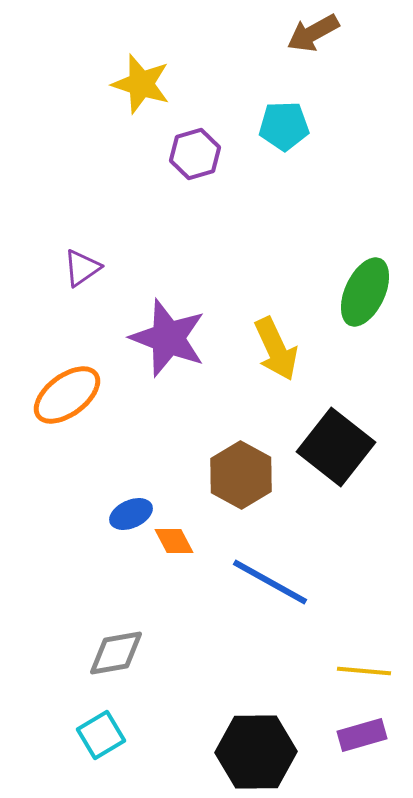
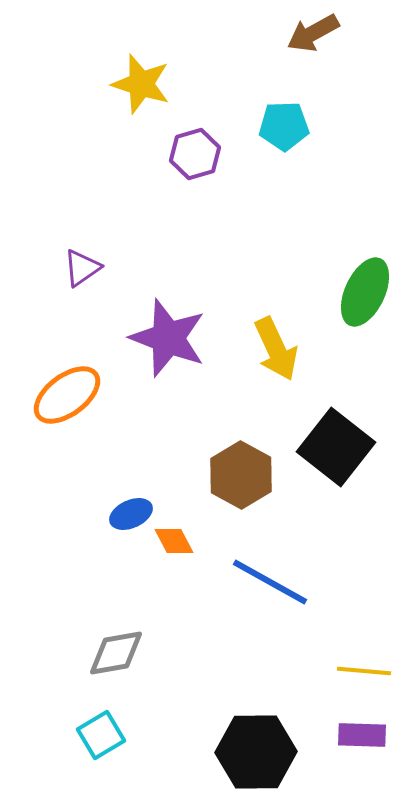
purple rectangle: rotated 18 degrees clockwise
